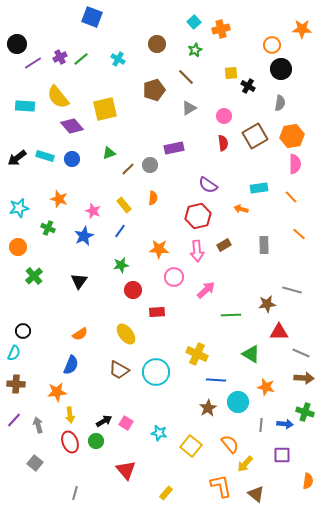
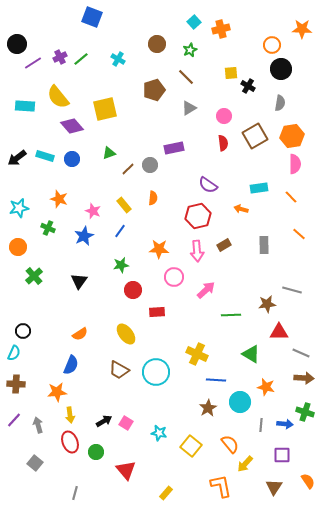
green star at (195, 50): moved 5 px left
cyan circle at (238, 402): moved 2 px right
green circle at (96, 441): moved 11 px down
orange semicircle at (308, 481): rotated 42 degrees counterclockwise
brown triangle at (256, 494): moved 18 px right, 7 px up; rotated 24 degrees clockwise
